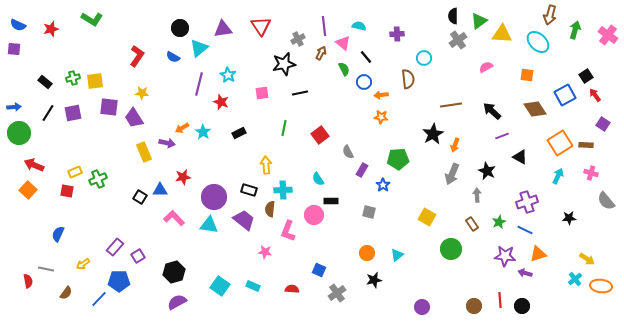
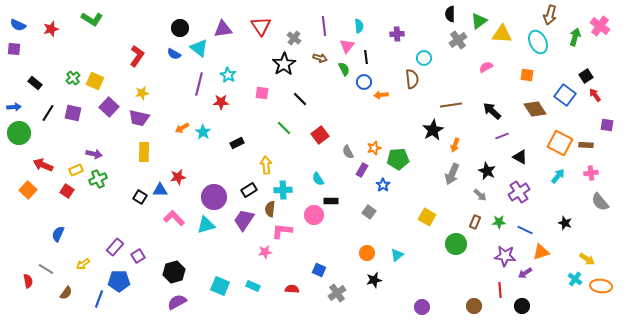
black semicircle at (453, 16): moved 3 px left, 2 px up
cyan semicircle at (359, 26): rotated 72 degrees clockwise
green arrow at (575, 30): moved 7 px down
pink cross at (608, 35): moved 8 px left, 9 px up
gray cross at (298, 39): moved 4 px left, 1 px up; rotated 24 degrees counterclockwise
cyan ellipse at (538, 42): rotated 20 degrees clockwise
pink triangle at (343, 43): moved 4 px right, 3 px down; rotated 28 degrees clockwise
cyan triangle at (199, 48): rotated 42 degrees counterclockwise
brown arrow at (321, 53): moved 1 px left, 5 px down; rotated 80 degrees clockwise
blue semicircle at (173, 57): moved 1 px right, 3 px up
black line at (366, 57): rotated 32 degrees clockwise
black star at (284, 64): rotated 20 degrees counterclockwise
green cross at (73, 78): rotated 24 degrees counterclockwise
brown semicircle at (408, 79): moved 4 px right
yellow square at (95, 81): rotated 30 degrees clockwise
black rectangle at (45, 82): moved 10 px left, 1 px down
yellow star at (142, 93): rotated 16 degrees counterclockwise
pink square at (262, 93): rotated 16 degrees clockwise
black line at (300, 93): moved 6 px down; rotated 56 degrees clockwise
blue square at (565, 95): rotated 25 degrees counterclockwise
red star at (221, 102): rotated 21 degrees counterclockwise
purple square at (109, 107): rotated 36 degrees clockwise
purple square at (73, 113): rotated 24 degrees clockwise
orange star at (381, 117): moved 7 px left, 31 px down; rotated 24 degrees counterclockwise
purple trapezoid at (134, 118): moved 5 px right; rotated 45 degrees counterclockwise
purple square at (603, 124): moved 4 px right, 1 px down; rotated 24 degrees counterclockwise
green line at (284, 128): rotated 56 degrees counterclockwise
black rectangle at (239, 133): moved 2 px left, 10 px down
black star at (433, 134): moved 4 px up
purple arrow at (167, 143): moved 73 px left, 11 px down
orange square at (560, 143): rotated 30 degrees counterclockwise
yellow rectangle at (144, 152): rotated 24 degrees clockwise
red arrow at (34, 165): moved 9 px right
yellow rectangle at (75, 172): moved 1 px right, 2 px up
pink cross at (591, 173): rotated 24 degrees counterclockwise
cyan arrow at (558, 176): rotated 14 degrees clockwise
red star at (183, 177): moved 5 px left
black rectangle at (249, 190): rotated 49 degrees counterclockwise
red square at (67, 191): rotated 24 degrees clockwise
gray arrow at (477, 195): moved 3 px right; rotated 136 degrees clockwise
gray semicircle at (606, 201): moved 6 px left, 1 px down
purple cross at (527, 202): moved 8 px left, 10 px up; rotated 15 degrees counterclockwise
gray square at (369, 212): rotated 24 degrees clockwise
black star at (569, 218): moved 4 px left, 5 px down; rotated 24 degrees clockwise
purple trapezoid at (244, 220): rotated 95 degrees counterclockwise
green star at (499, 222): rotated 24 degrees clockwise
brown rectangle at (472, 224): moved 3 px right, 2 px up; rotated 56 degrees clockwise
cyan triangle at (209, 225): moved 3 px left; rotated 24 degrees counterclockwise
pink L-shape at (288, 231): moved 6 px left; rotated 75 degrees clockwise
green circle at (451, 249): moved 5 px right, 5 px up
pink star at (265, 252): rotated 16 degrees counterclockwise
orange triangle at (538, 254): moved 3 px right, 2 px up
gray line at (46, 269): rotated 21 degrees clockwise
purple arrow at (525, 273): rotated 48 degrees counterclockwise
cyan cross at (575, 279): rotated 16 degrees counterclockwise
cyan square at (220, 286): rotated 12 degrees counterclockwise
blue line at (99, 299): rotated 24 degrees counterclockwise
red line at (500, 300): moved 10 px up
